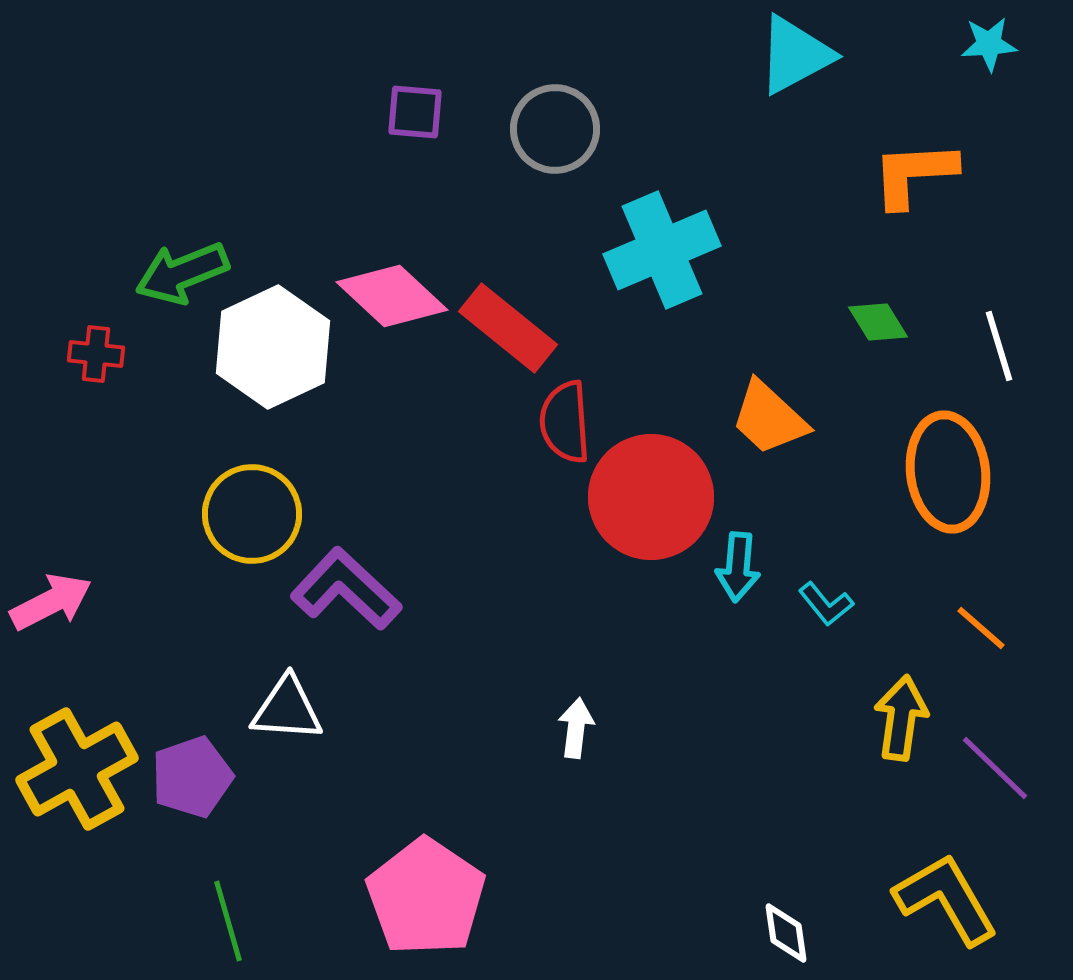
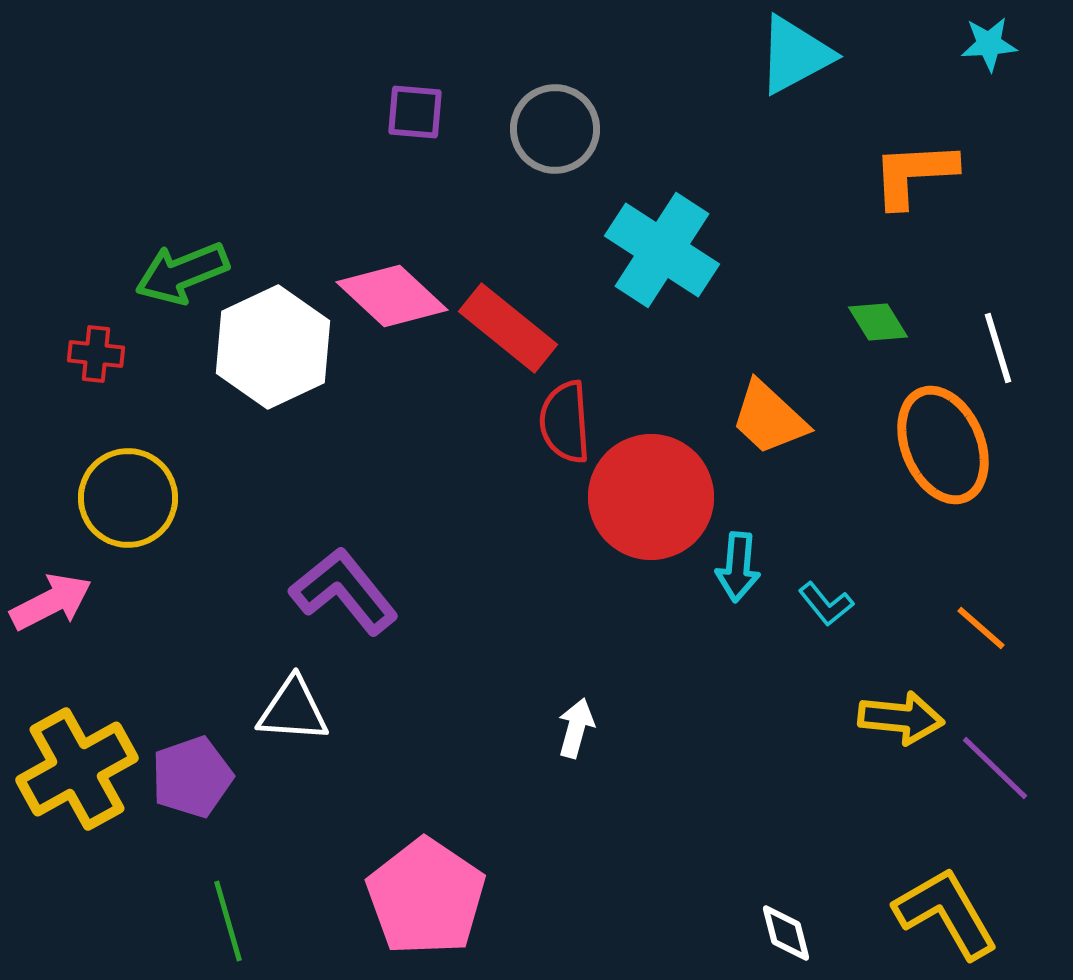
cyan cross: rotated 34 degrees counterclockwise
white line: moved 1 px left, 2 px down
orange ellipse: moved 5 px left, 27 px up; rotated 16 degrees counterclockwise
yellow circle: moved 124 px left, 16 px up
purple L-shape: moved 2 px left, 2 px down; rotated 8 degrees clockwise
white triangle: moved 6 px right, 1 px down
yellow arrow: rotated 88 degrees clockwise
white arrow: rotated 8 degrees clockwise
yellow L-shape: moved 14 px down
white diamond: rotated 6 degrees counterclockwise
